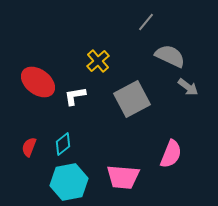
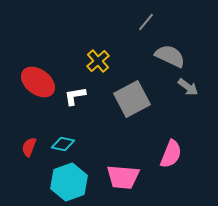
cyan diamond: rotated 50 degrees clockwise
cyan hexagon: rotated 9 degrees counterclockwise
